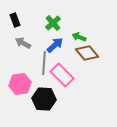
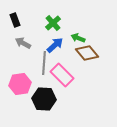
green arrow: moved 1 px left, 1 px down
